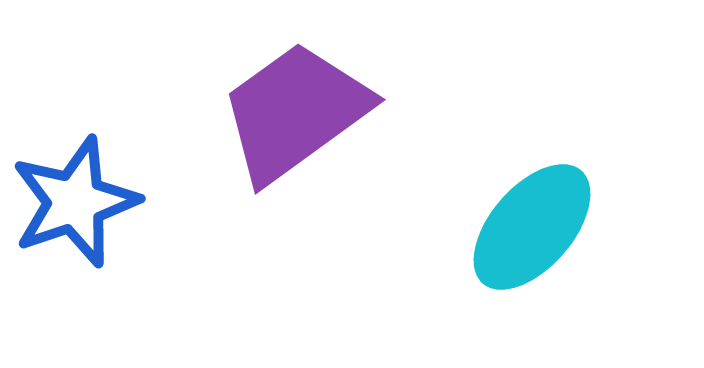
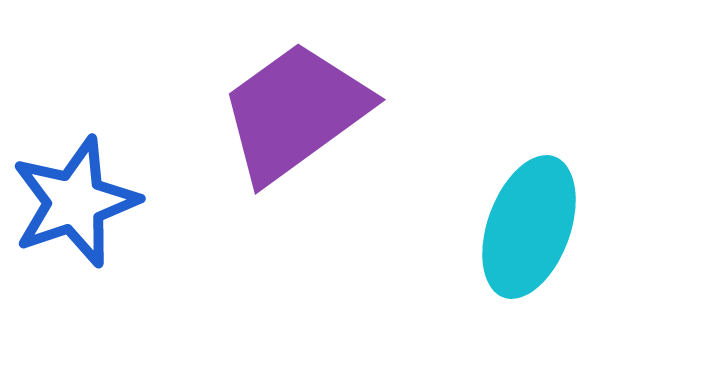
cyan ellipse: moved 3 px left; rotated 21 degrees counterclockwise
